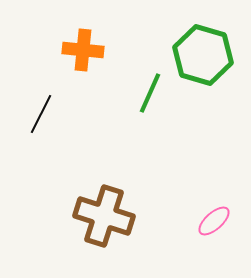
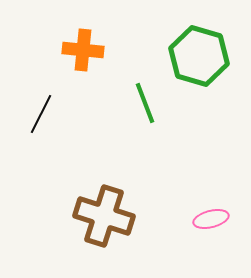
green hexagon: moved 4 px left, 1 px down
green line: moved 5 px left, 10 px down; rotated 45 degrees counterclockwise
pink ellipse: moved 3 px left, 2 px up; rotated 28 degrees clockwise
